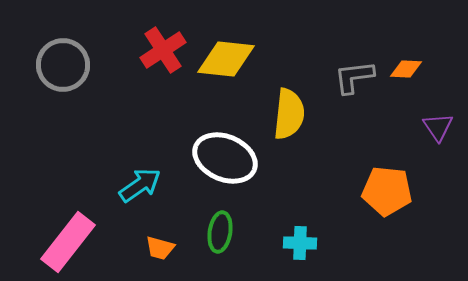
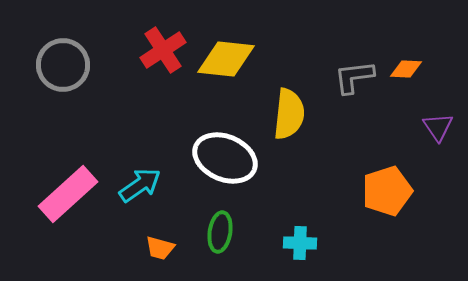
orange pentagon: rotated 24 degrees counterclockwise
pink rectangle: moved 48 px up; rotated 10 degrees clockwise
